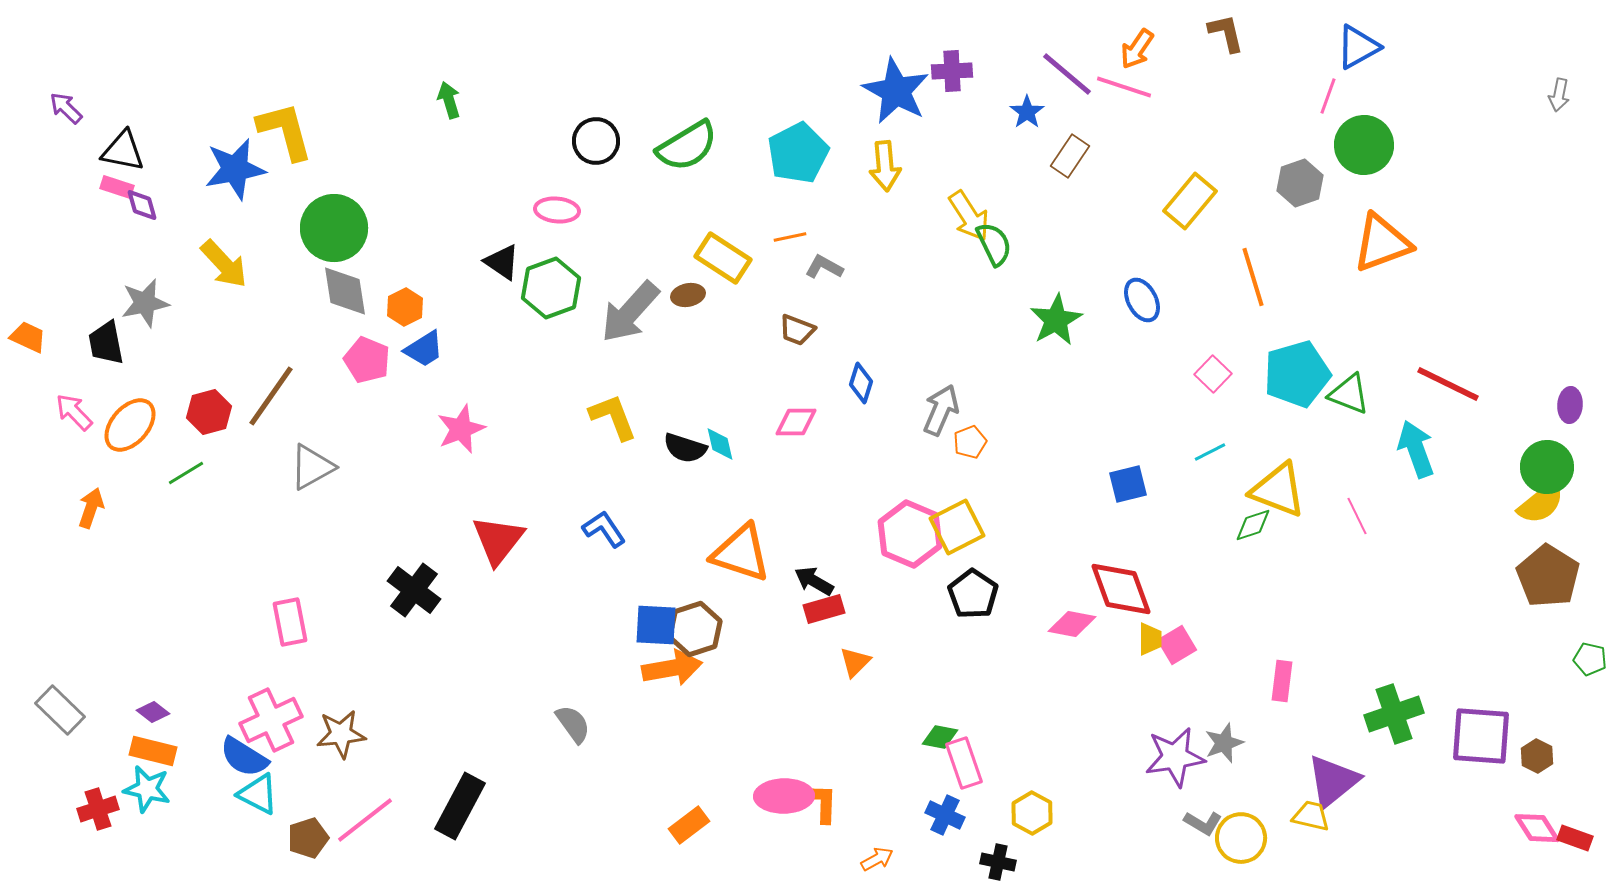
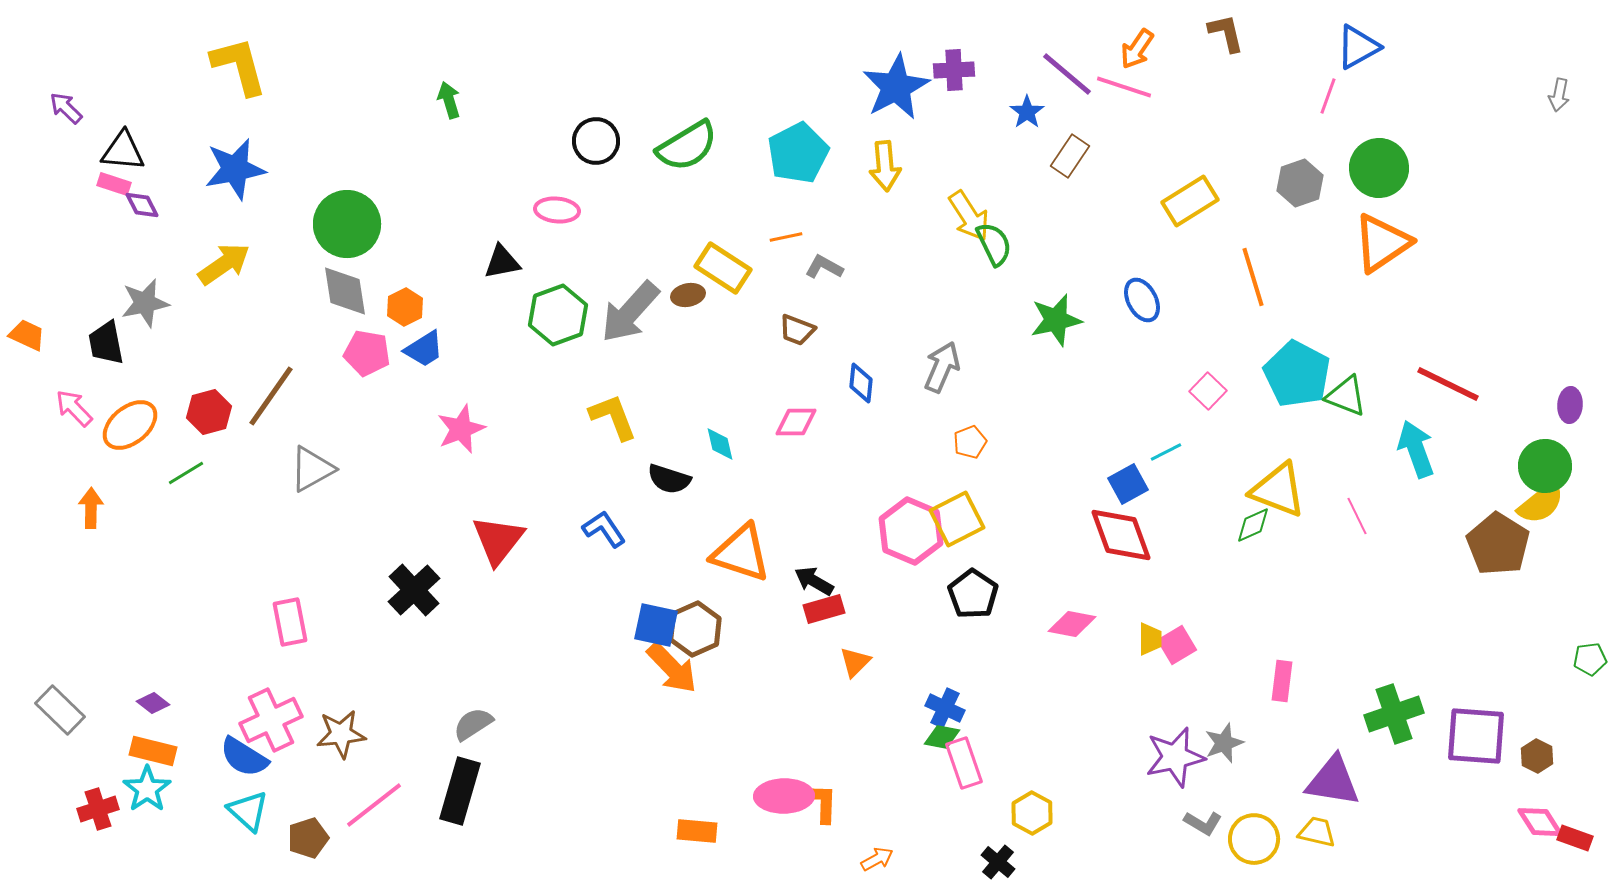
purple cross at (952, 71): moved 2 px right, 1 px up
blue star at (896, 91): moved 4 px up; rotated 16 degrees clockwise
yellow L-shape at (285, 131): moved 46 px left, 65 px up
green circle at (1364, 145): moved 15 px right, 23 px down
black triangle at (123, 151): rotated 6 degrees counterclockwise
pink rectangle at (117, 187): moved 3 px left, 3 px up
yellow rectangle at (1190, 201): rotated 18 degrees clockwise
purple diamond at (142, 205): rotated 12 degrees counterclockwise
green circle at (334, 228): moved 13 px right, 4 px up
orange line at (790, 237): moved 4 px left
orange triangle at (1382, 243): rotated 14 degrees counterclockwise
yellow rectangle at (723, 258): moved 10 px down
black triangle at (502, 262): rotated 45 degrees counterclockwise
yellow arrow at (224, 264): rotated 82 degrees counterclockwise
green hexagon at (551, 288): moved 7 px right, 27 px down
green star at (1056, 320): rotated 16 degrees clockwise
orange trapezoid at (28, 337): moved 1 px left, 2 px up
pink pentagon at (367, 360): moved 7 px up; rotated 12 degrees counterclockwise
pink square at (1213, 374): moved 5 px left, 17 px down
cyan pentagon at (1297, 374): rotated 28 degrees counterclockwise
blue diamond at (861, 383): rotated 12 degrees counterclockwise
green triangle at (1349, 394): moved 3 px left, 2 px down
gray arrow at (941, 410): moved 1 px right, 43 px up
pink arrow at (74, 412): moved 4 px up
orange ellipse at (130, 425): rotated 10 degrees clockwise
black semicircle at (685, 448): moved 16 px left, 31 px down
cyan line at (1210, 452): moved 44 px left
gray triangle at (312, 467): moved 2 px down
green circle at (1547, 467): moved 2 px left, 1 px up
blue square at (1128, 484): rotated 15 degrees counterclockwise
orange arrow at (91, 508): rotated 18 degrees counterclockwise
green diamond at (1253, 525): rotated 6 degrees counterclockwise
yellow square at (957, 527): moved 8 px up
pink hexagon at (910, 534): moved 1 px right, 3 px up
brown pentagon at (1548, 576): moved 50 px left, 32 px up
red diamond at (1121, 589): moved 54 px up
black cross at (414, 590): rotated 10 degrees clockwise
blue square at (656, 625): rotated 9 degrees clockwise
brown hexagon at (695, 629): rotated 6 degrees counterclockwise
green pentagon at (1590, 659): rotated 20 degrees counterclockwise
orange arrow at (672, 668): rotated 56 degrees clockwise
purple diamond at (153, 712): moved 9 px up
gray semicircle at (573, 724): moved 100 px left; rotated 87 degrees counterclockwise
purple square at (1481, 736): moved 5 px left
green diamond at (940, 737): moved 2 px right
purple star at (1175, 757): rotated 4 degrees counterclockwise
purple triangle at (1333, 781): rotated 48 degrees clockwise
cyan star at (147, 789): rotated 24 degrees clockwise
cyan triangle at (258, 794): moved 10 px left, 17 px down; rotated 15 degrees clockwise
black rectangle at (460, 806): moved 15 px up; rotated 12 degrees counterclockwise
blue cross at (945, 815): moved 107 px up
yellow trapezoid at (1311, 816): moved 6 px right, 16 px down
pink line at (365, 820): moved 9 px right, 15 px up
orange rectangle at (689, 825): moved 8 px right, 6 px down; rotated 42 degrees clockwise
pink diamond at (1537, 828): moved 3 px right, 6 px up
yellow circle at (1241, 838): moved 13 px right, 1 px down
black cross at (998, 862): rotated 28 degrees clockwise
